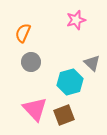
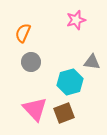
gray triangle: moved 1 px up; rotated 36 degrees counterclockwise
brown square: moved 2 px up
